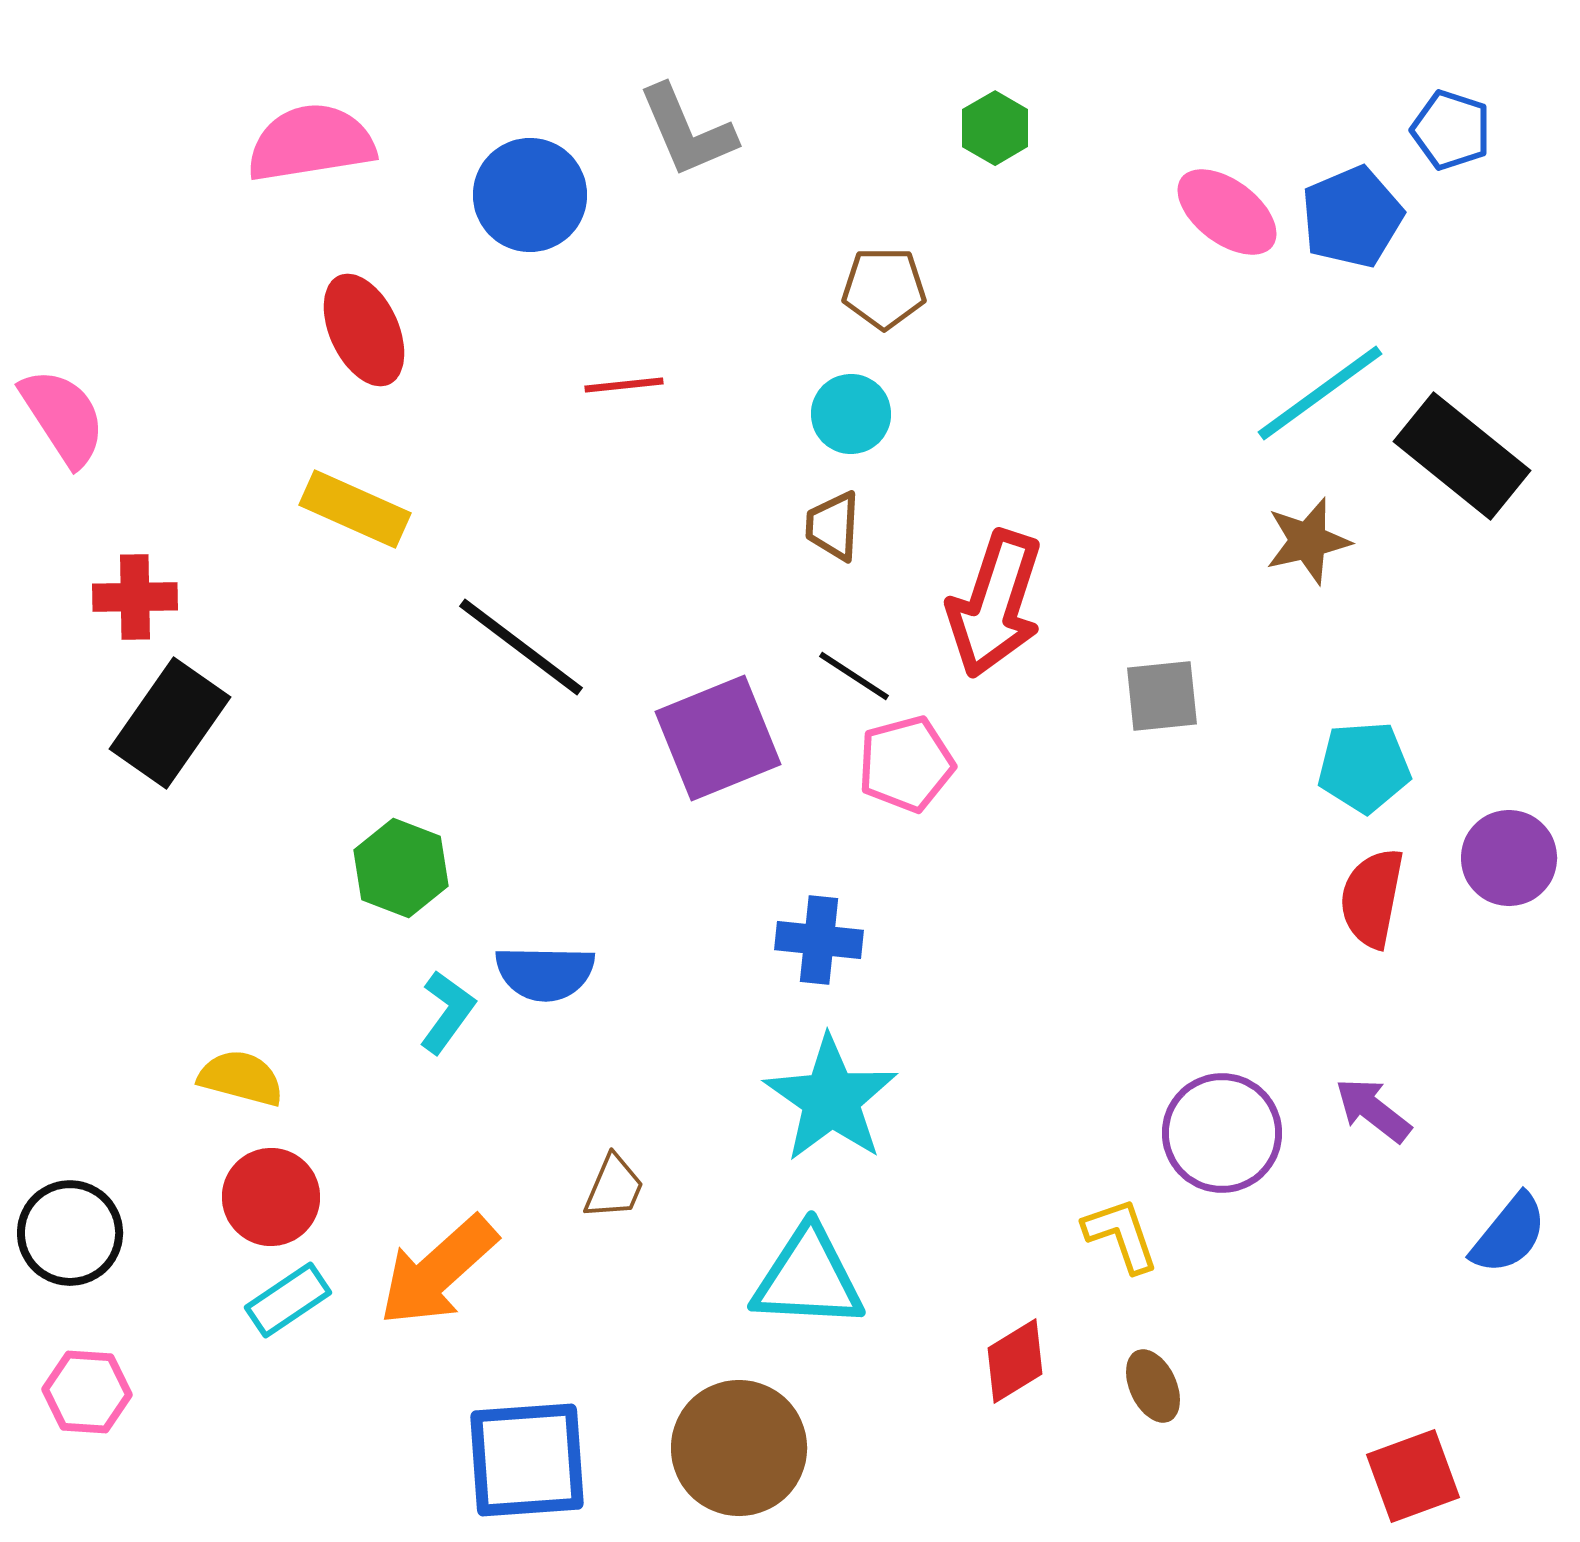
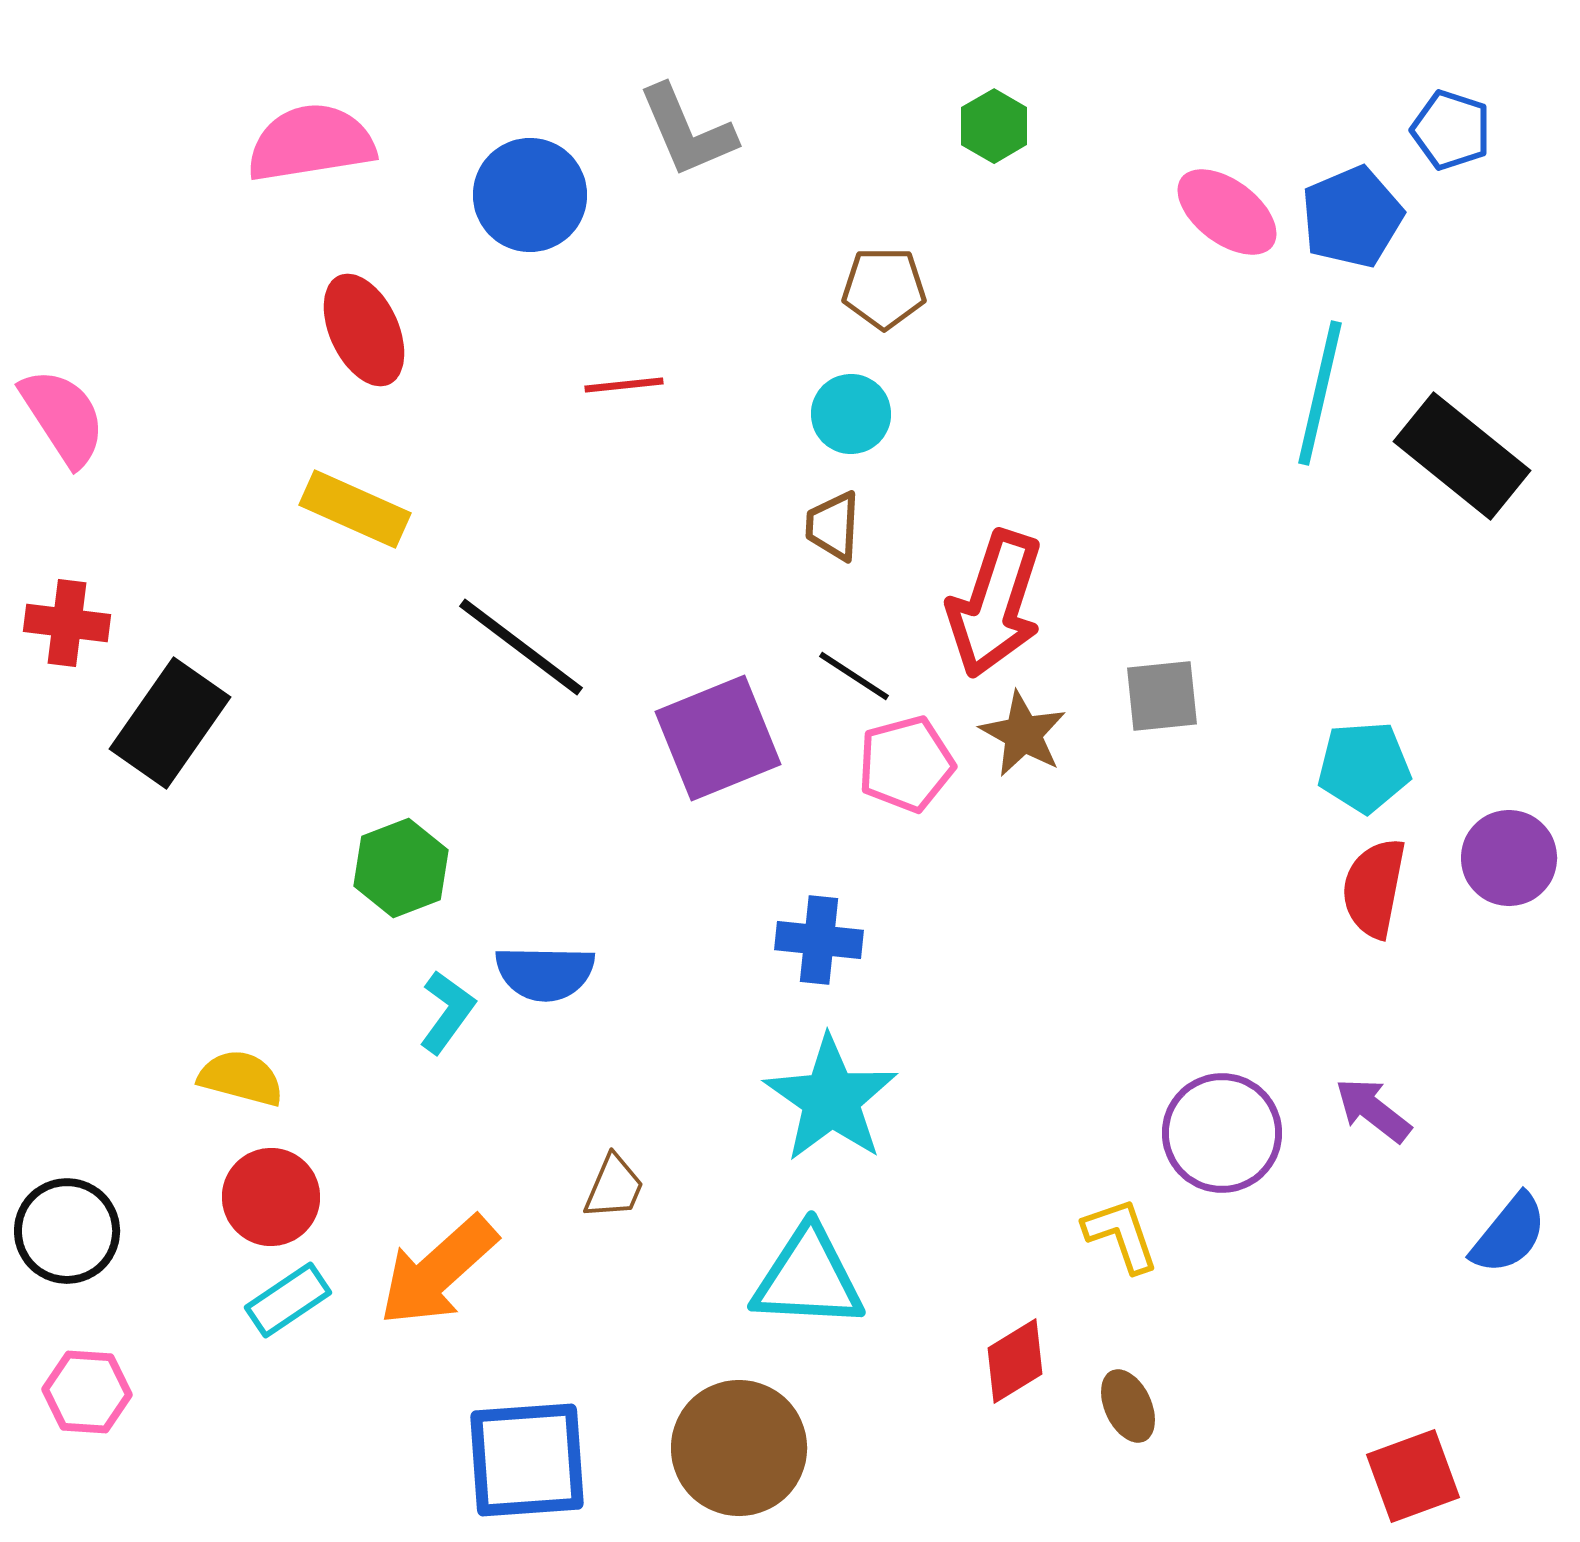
green hexagon at (995, 128): moved 1 px left, 2 px up
cyan line at (1320, 393): rotated 41 degrees counterclockwise
brown star at (1308, 541): moved 285 px left, 193 px down; rotated 30 degrees counterclockwise
red cross at (135, 597): moved 68 px left, 26 px down; rotated 8 degrees clockwise
green hexagon at (401, 868): rotated 18 degrees clockwise
red semicircle at (1372, 898): moved 2 px right, 10 px up
black circle at (70, 1233): moved 3 px left, 2 px up
brown ellipse at (1153, 1386): moved 25 px left, 20 px down
